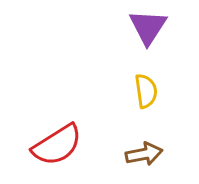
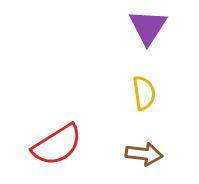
yellow semicircle: moved 2 px left, 2 px down
brown arrow: rotated 18 degrees clockwise
